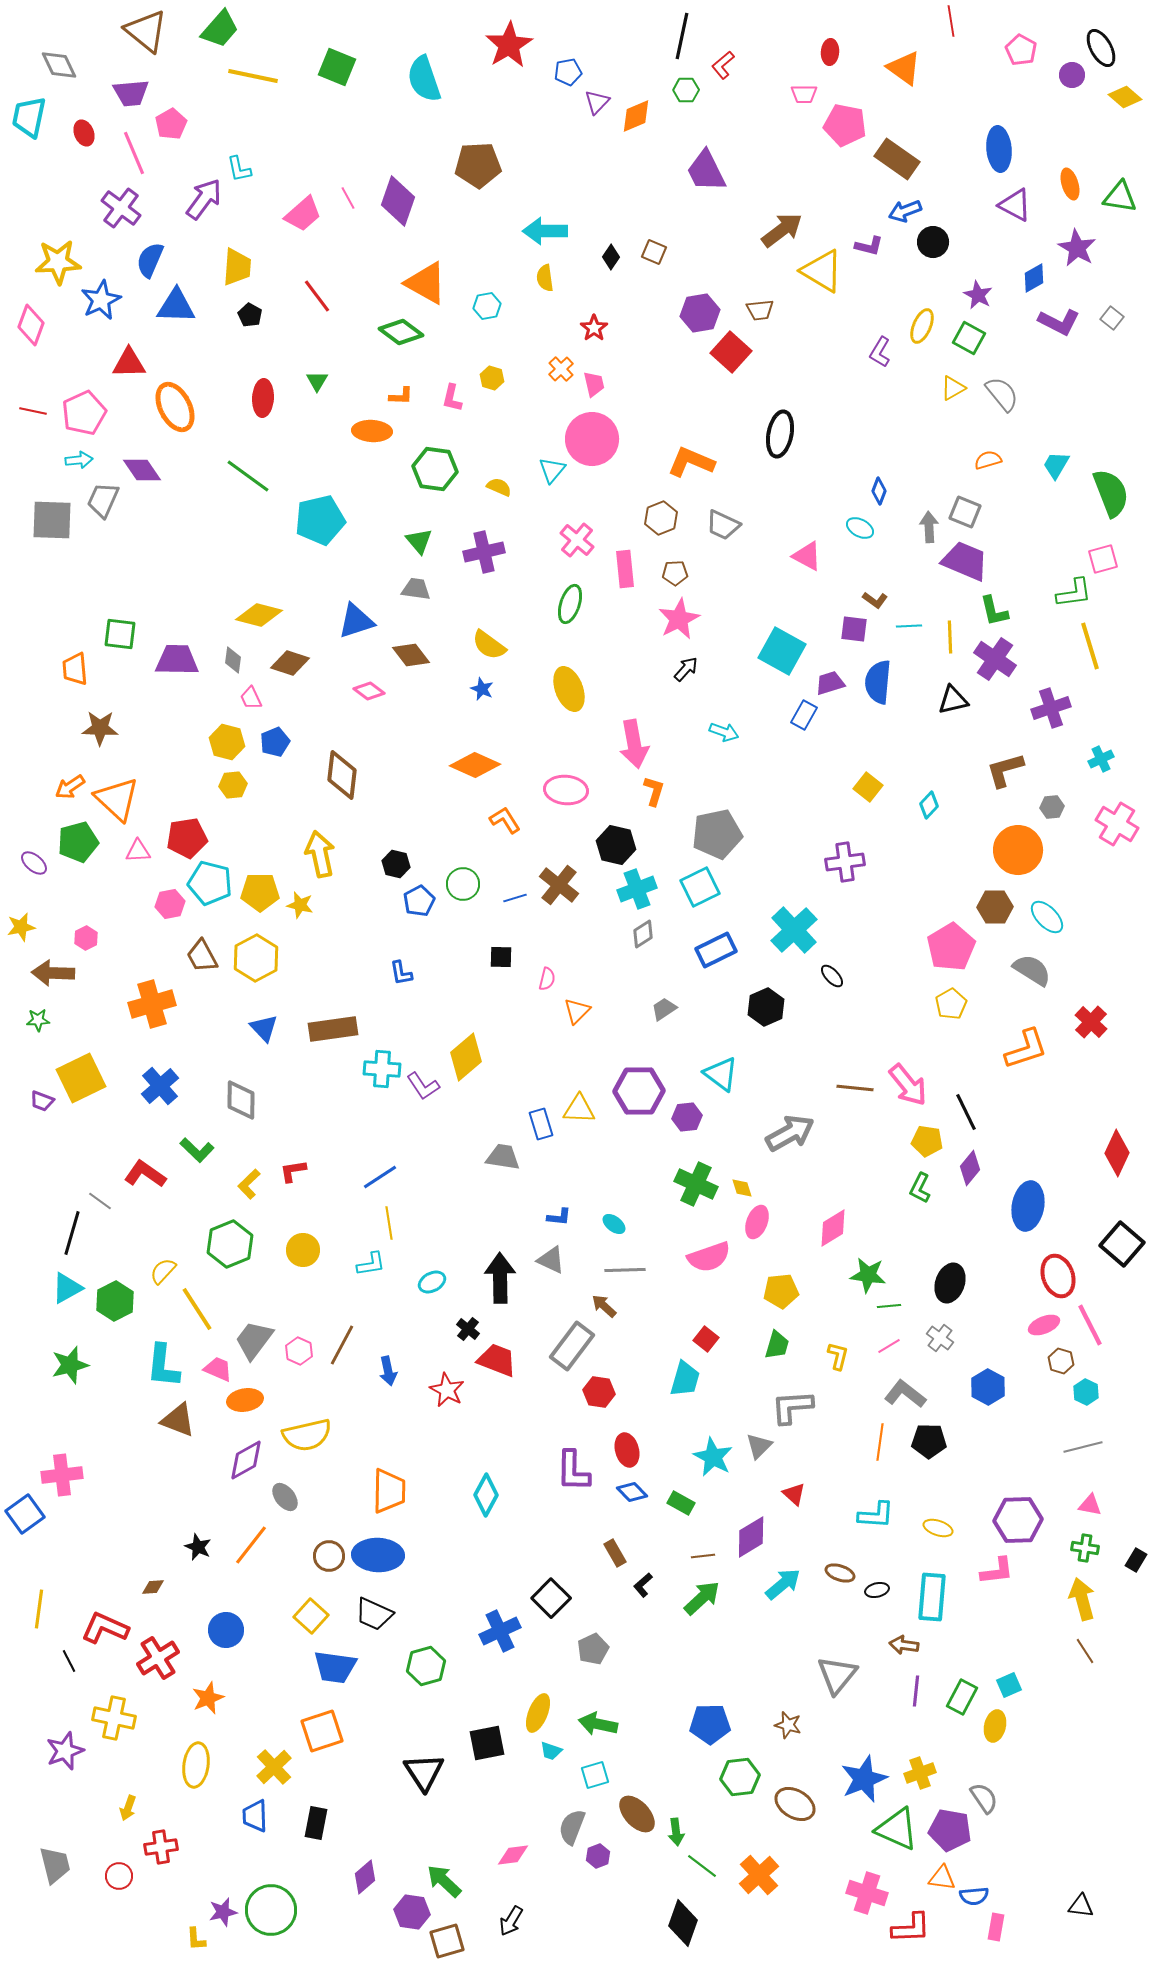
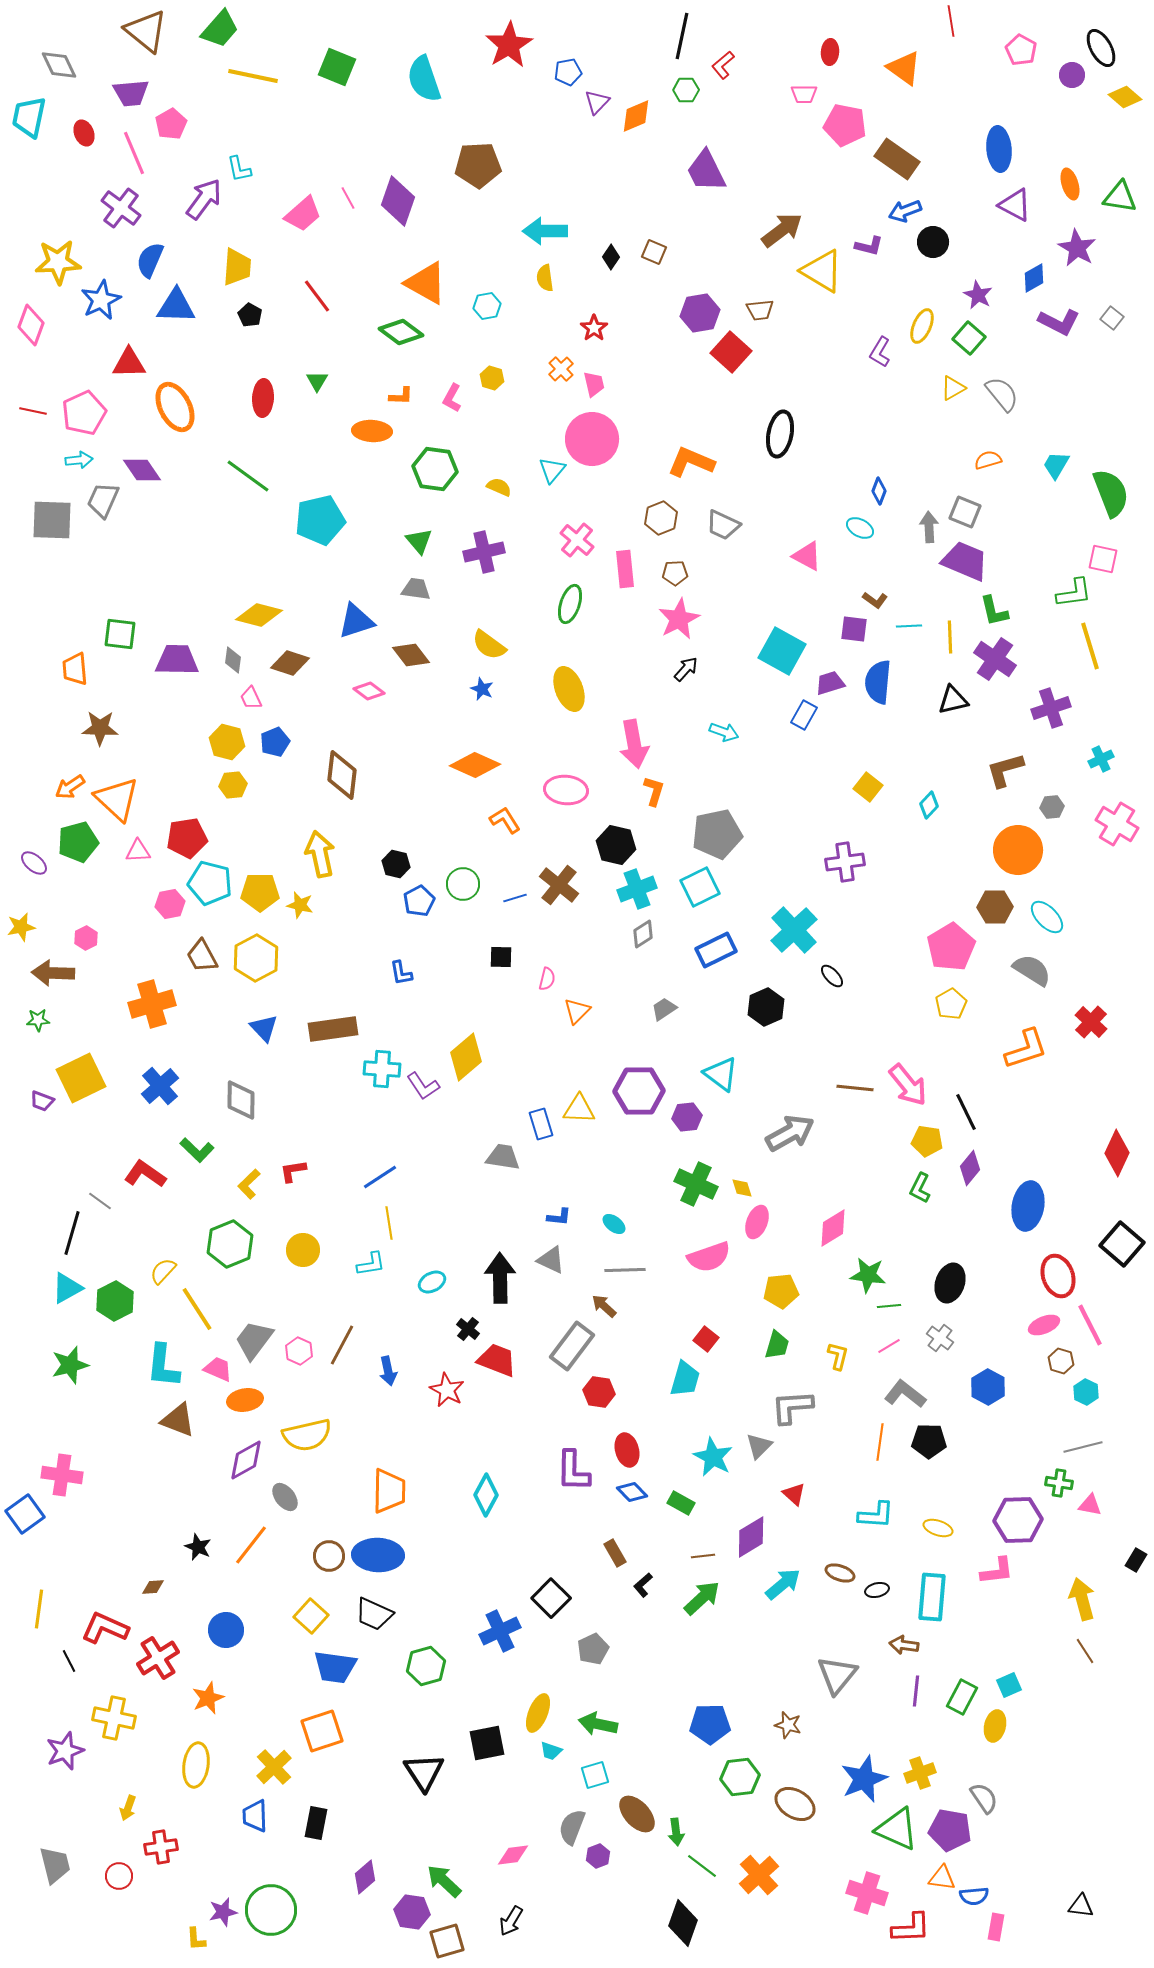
green square at (969, 338): rotated 12 degrees clockwise
pink L-shape at (452, 398): rotated 16 degrees clockwise
pink square at (1103, 559): rotated 28 degrees clockwise
pink cross at (62, 1475): rotated 15 degrees clockwise
green cross at (1085, 1548): moved 26 px left, 65 px up
